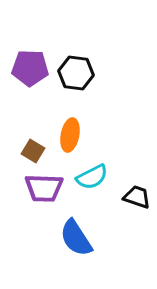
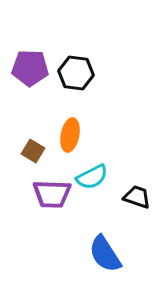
purple trapezoid: moved 8 px right, 6 px down
blue semicircle: moved 29 px right, 16 px down
